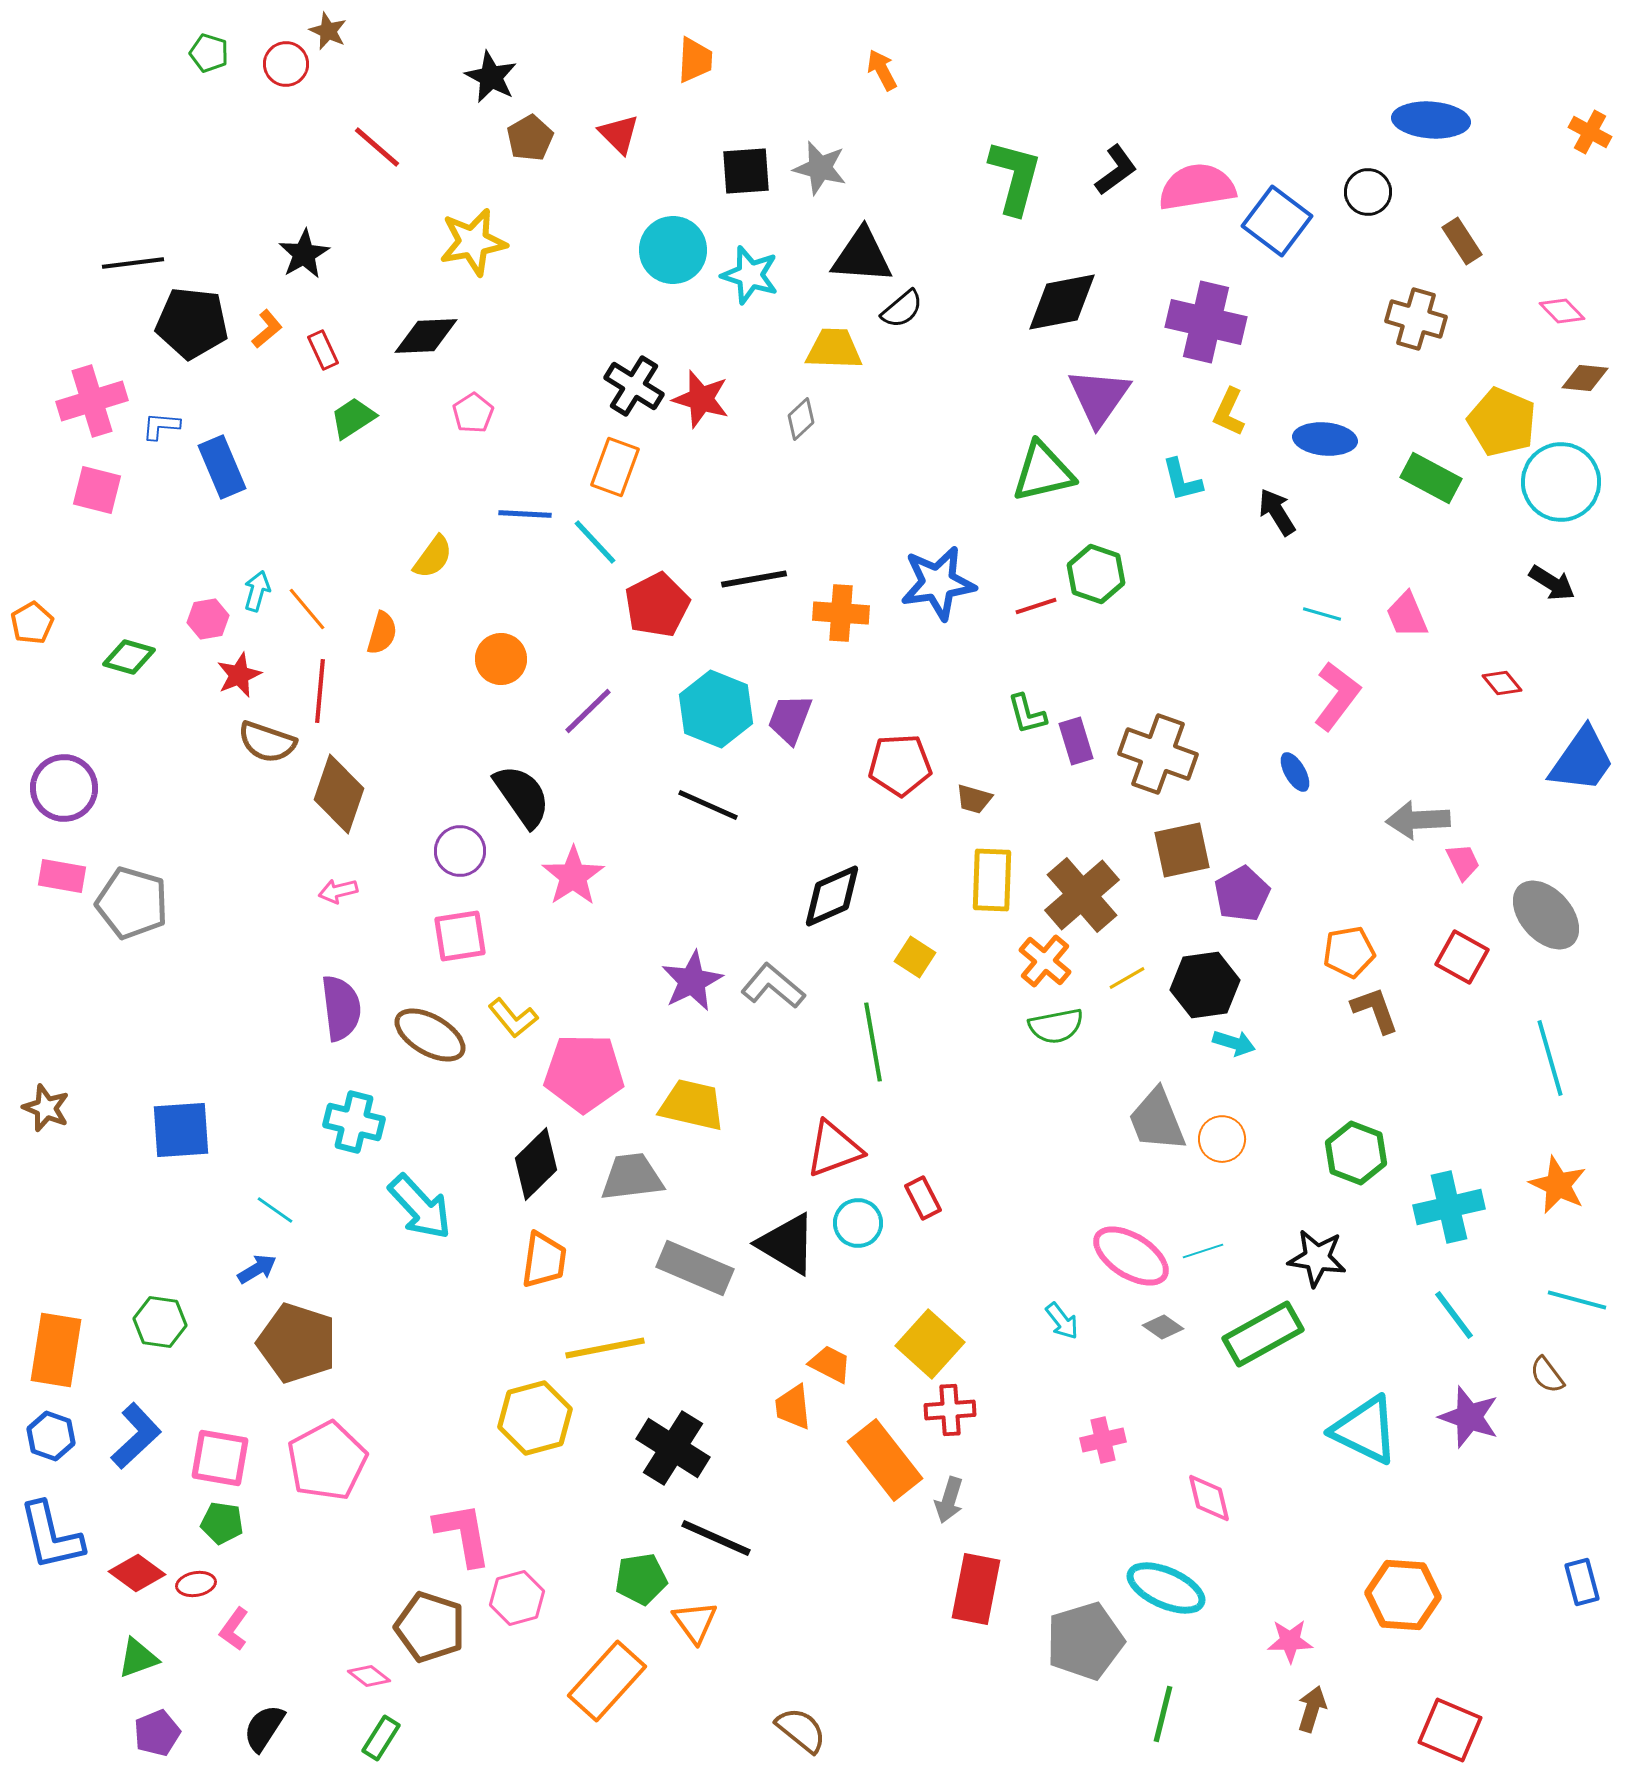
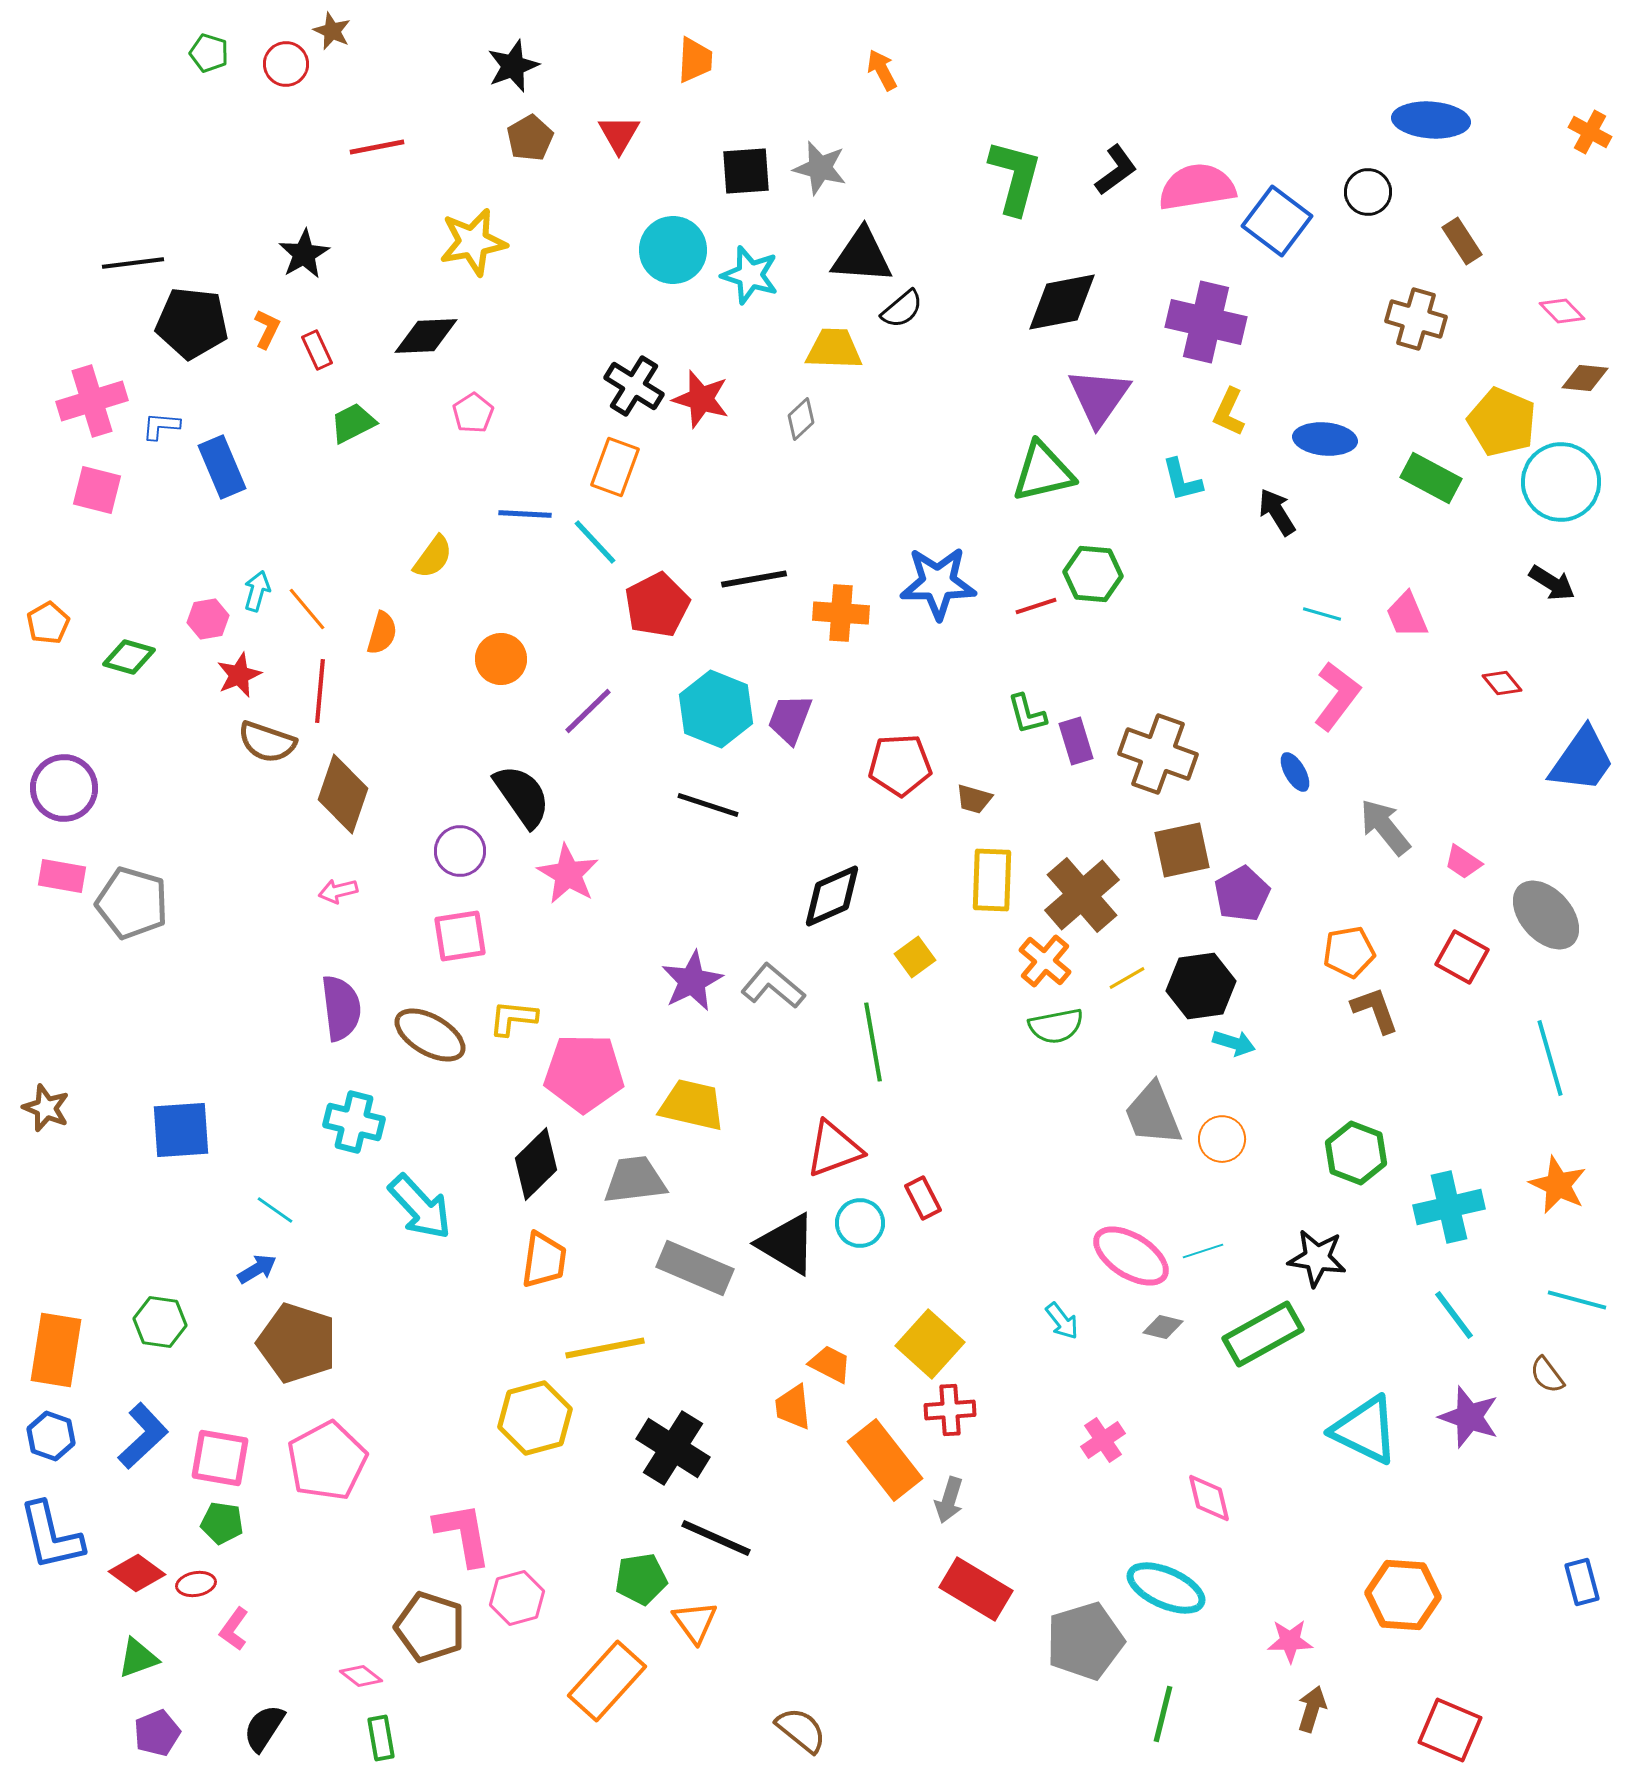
brown star at (328, 31): moved 4 px right
black star at (491, 77): moved 22 px right, 11 px up; rotated 24 degrees clockwise
red triangle at (619, 134): rotated 15 degrees clockwise
red line at (377, 147): rotated 52 degrees counterclockwise
orange L-shape at (267, 329): rotated 24 degrees counterclockwise
red rectangle at (323, 350): moved 6 px left
green trapezoid at (353, 418): moved 5 px down; rotated 6 degrees clockwise
green hexagon at (1096, 574): moved 3 px left; rotated 14 degrees counterclockwise
blue star at (938, 583): rotated 8 degrees clockwise
orange pentagon at (32, 623): moved 16 px right
brown diamond at (339, 794): moved 4 px right
black line at (708, 805): rotated 6 degrees counterclockwise
gray arrow at (1418, 820): moved 33 px left, 7 px down; rotated 54 degrees clockwise
pink trapezoid at (1463, 862): rotated 150 degrees clockwise
pink star at (573, 876): moved 5 px left, 2 px up; rotated 8 degrees counterclockwise
yellow square at (915, 957): rotated 21 degrees clockwise
black hexagon at (1205, 985): moved 4 px left, 1 px down
yellow L-shape at (513, 1018): rotated 135 degrees clockwise
gray trapezoid at (1157, 1120): moved 4 px left, 6 px up
gray trapezoid at (632, 1177): moved 3 px right, 3 px down
cyan circle at (858, 1223): moved 2 px right
gray diamond at (1163, 1327): rotated 21 degrees counterclockwise
blue L-shape at (136, 1436): moved 7 px right
pink cross at (1103, 1440): rotated 21 degrees counterclockwise
red rectangle at (976, 1589): rotated 70 degrees counterclockwise
pink diamond at (369, 1676): moved 8 px left
green rectangle at (381, 1738): rotated 42 degrees counterclockwise
